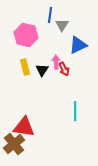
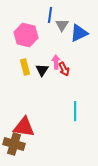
blue triangle: moved 1 px right, 12 px up
brown cross: rotated 35 degrees counterclockwise
